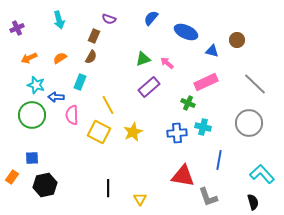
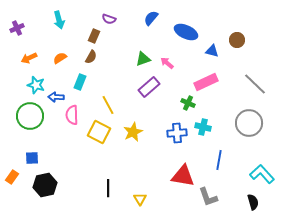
green circle: moved 2 px left, 1 px down
